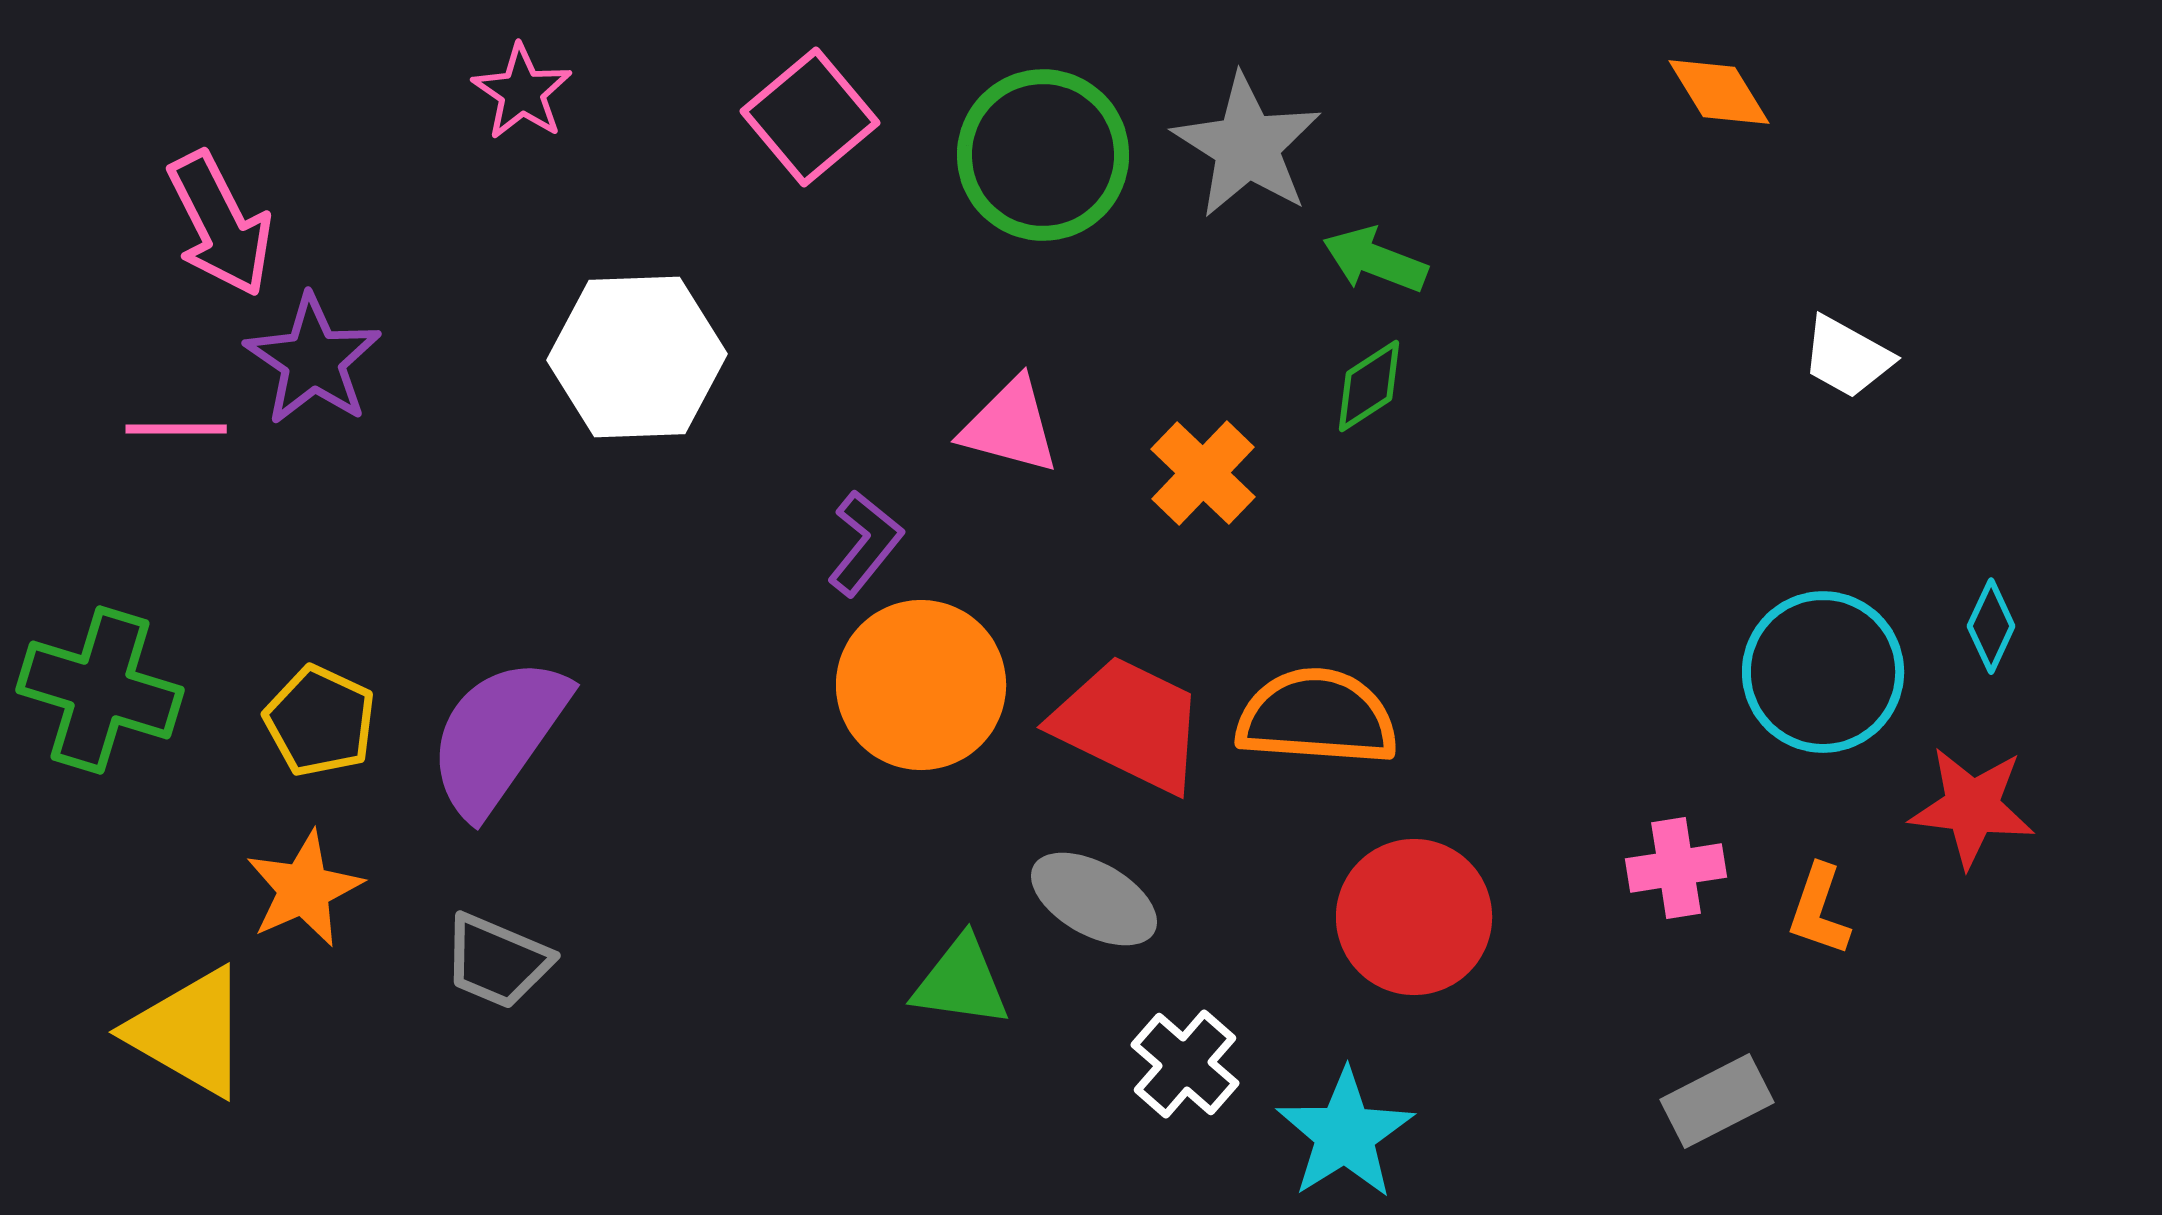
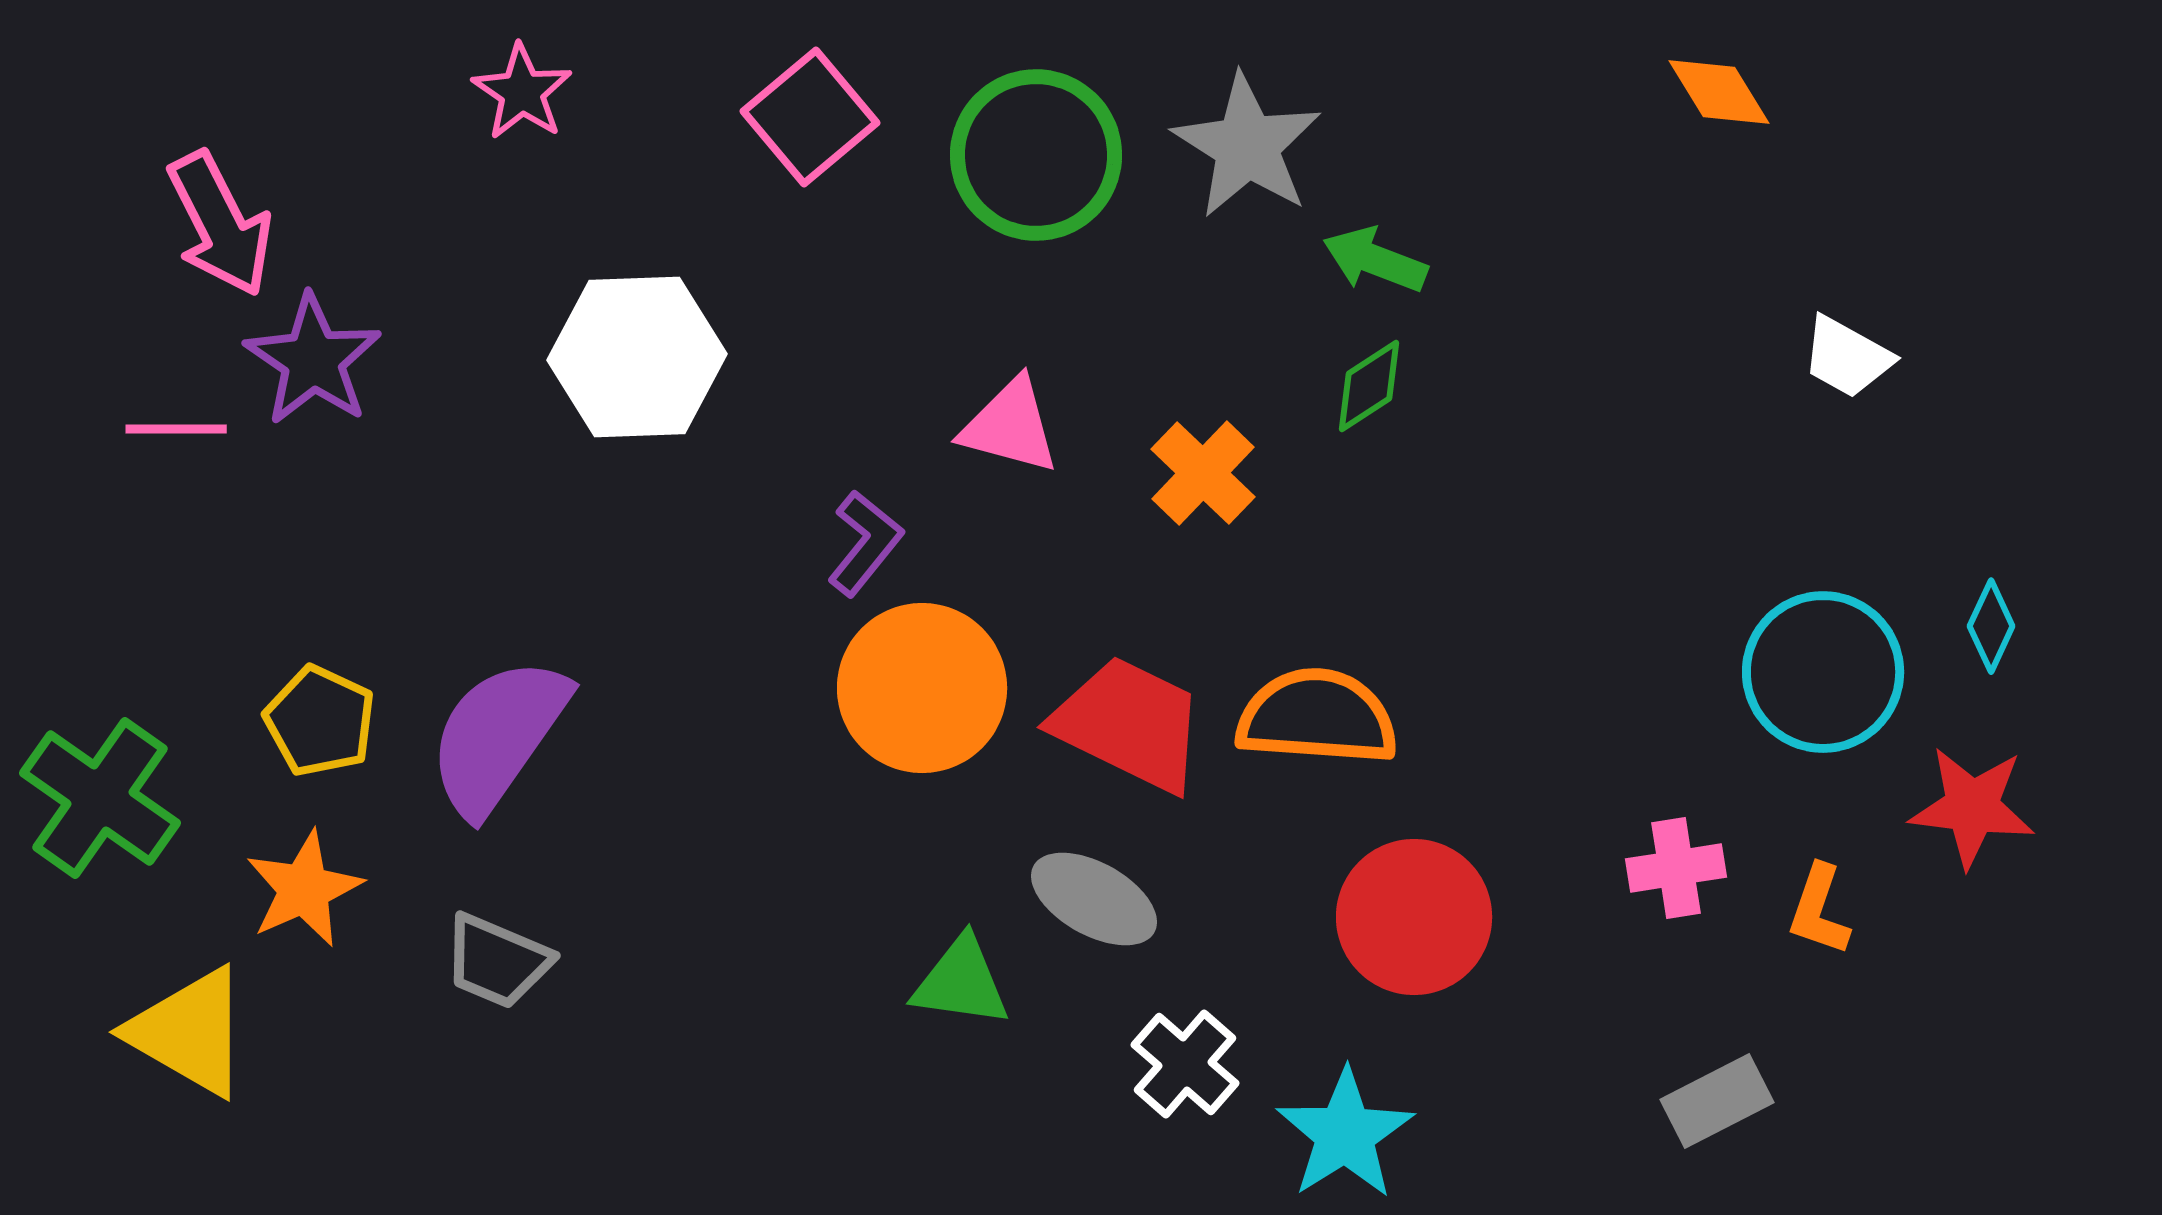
green circle: moved 7 px left
orange circle: moved 1 px right, 3 px down
green cross: moved 108 px down; rotated 18 degrees clockwise
